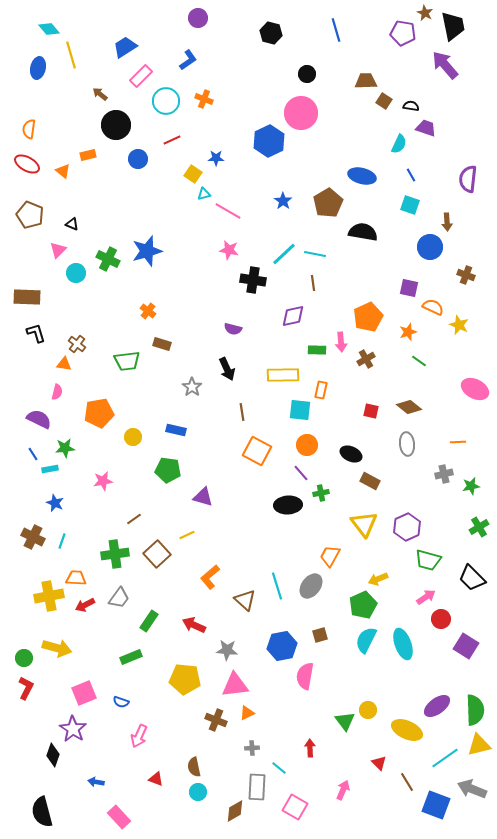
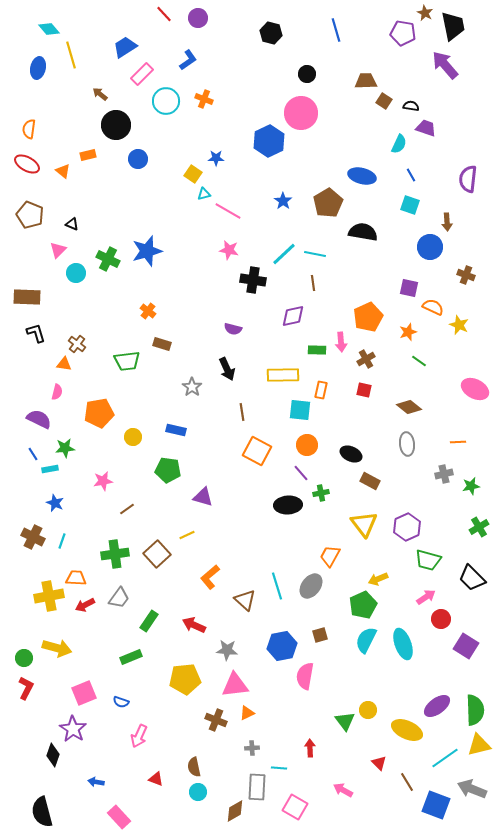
pink rectangle at (141, 76): moved 1 px right, 2 px up
red line at (172, 140): moved 8 px left, 126 px up; rotated 72 degrees clockwise
red square at (371, 411): moved 7 px left, 21 px up
brown line at (134, 519): moved 7 px left, 10 px up
yellow pentagon at (185, 679): rotated 12 degrees counterclockwise
cyan line at (279, 768): rotated 35 degrees counterclockwise
pink arrow at (343, 790): rotated 84 degrees counterclockwise
